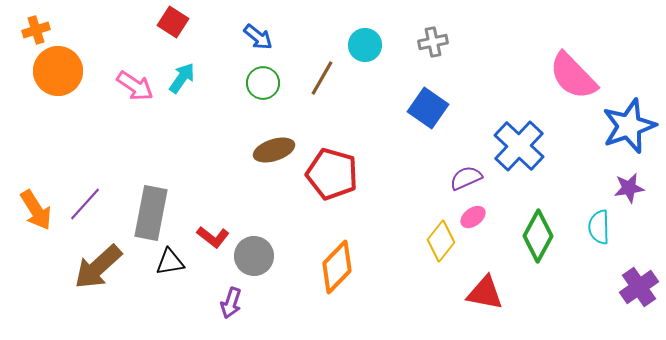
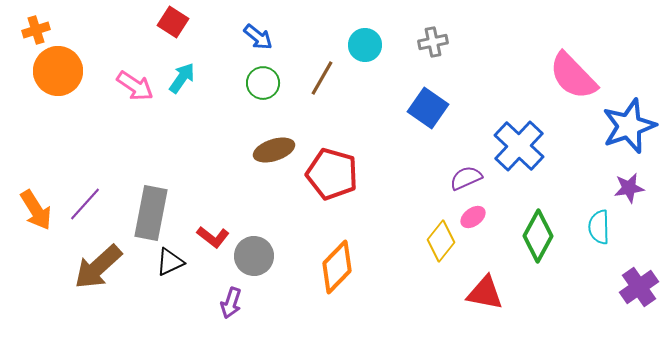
black triangle: rotated 16 degrees counterclockwise
